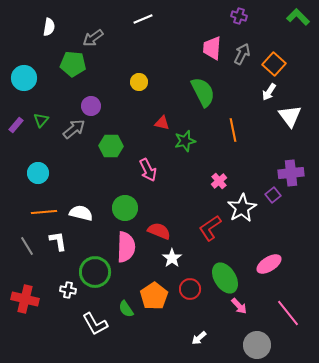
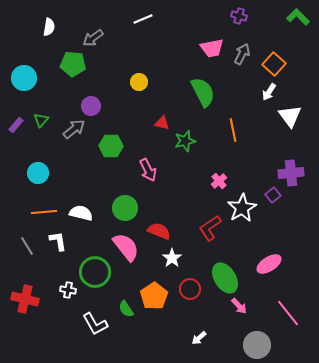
pink trapezoid at (212, 48): rotated 105 degrees counterclockwise
pink semicircle at (126, 247): rotated 40 degrees counterclockwise
